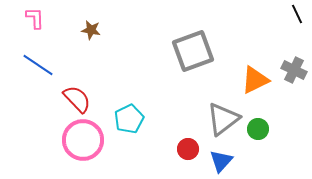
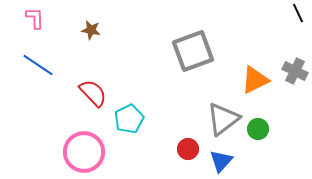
black line: moved 1 px right, 1 px up
gray cross: moved 1 px right, 1 px down
red semicircle: moved 16 px right, 6 px up
pink circle: moved 1 px right, 12 px down
